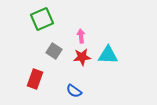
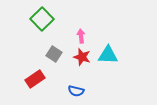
green square: rotated 20 degrees counterclockwise
gray square: moved 3 px down
red star: rotated 24 degrees clockwise
red rectangle: rotated 36 degrees clockwise
blue semicircle: moved 2 px right; rotated 21 degrees counterclockwise
